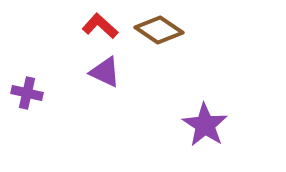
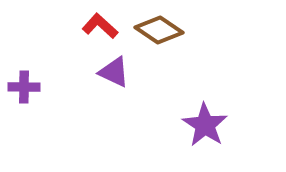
purple triangle: moved 9 px right
purple cross: moved 3 px left, 6 px up; rotated 12 degrees counterclockwise
